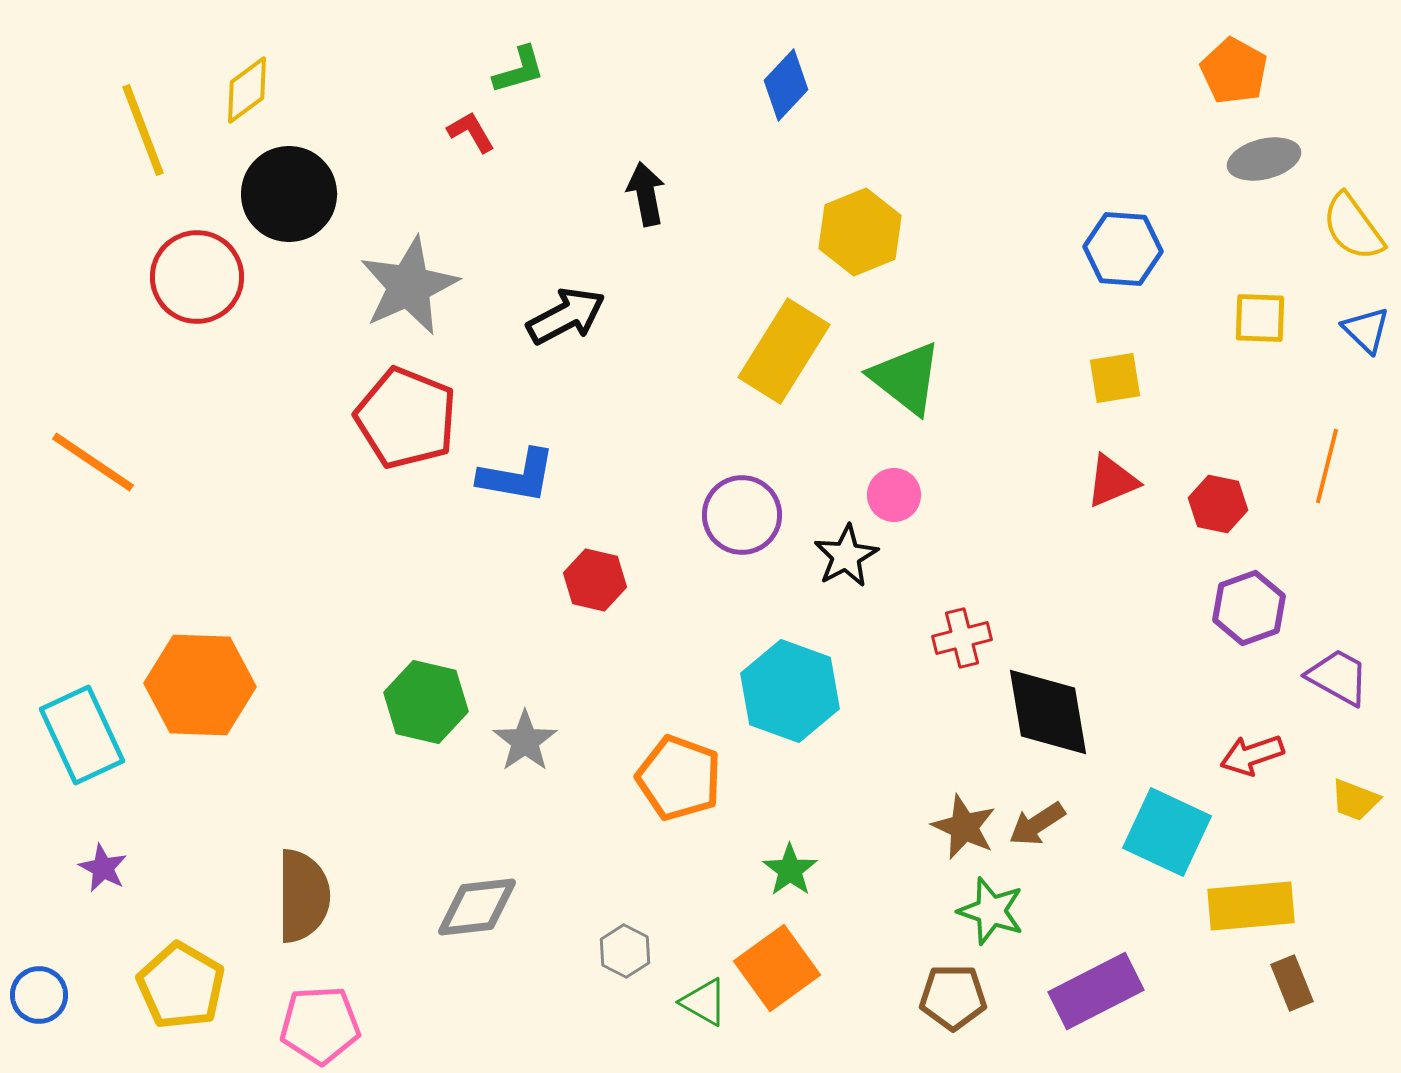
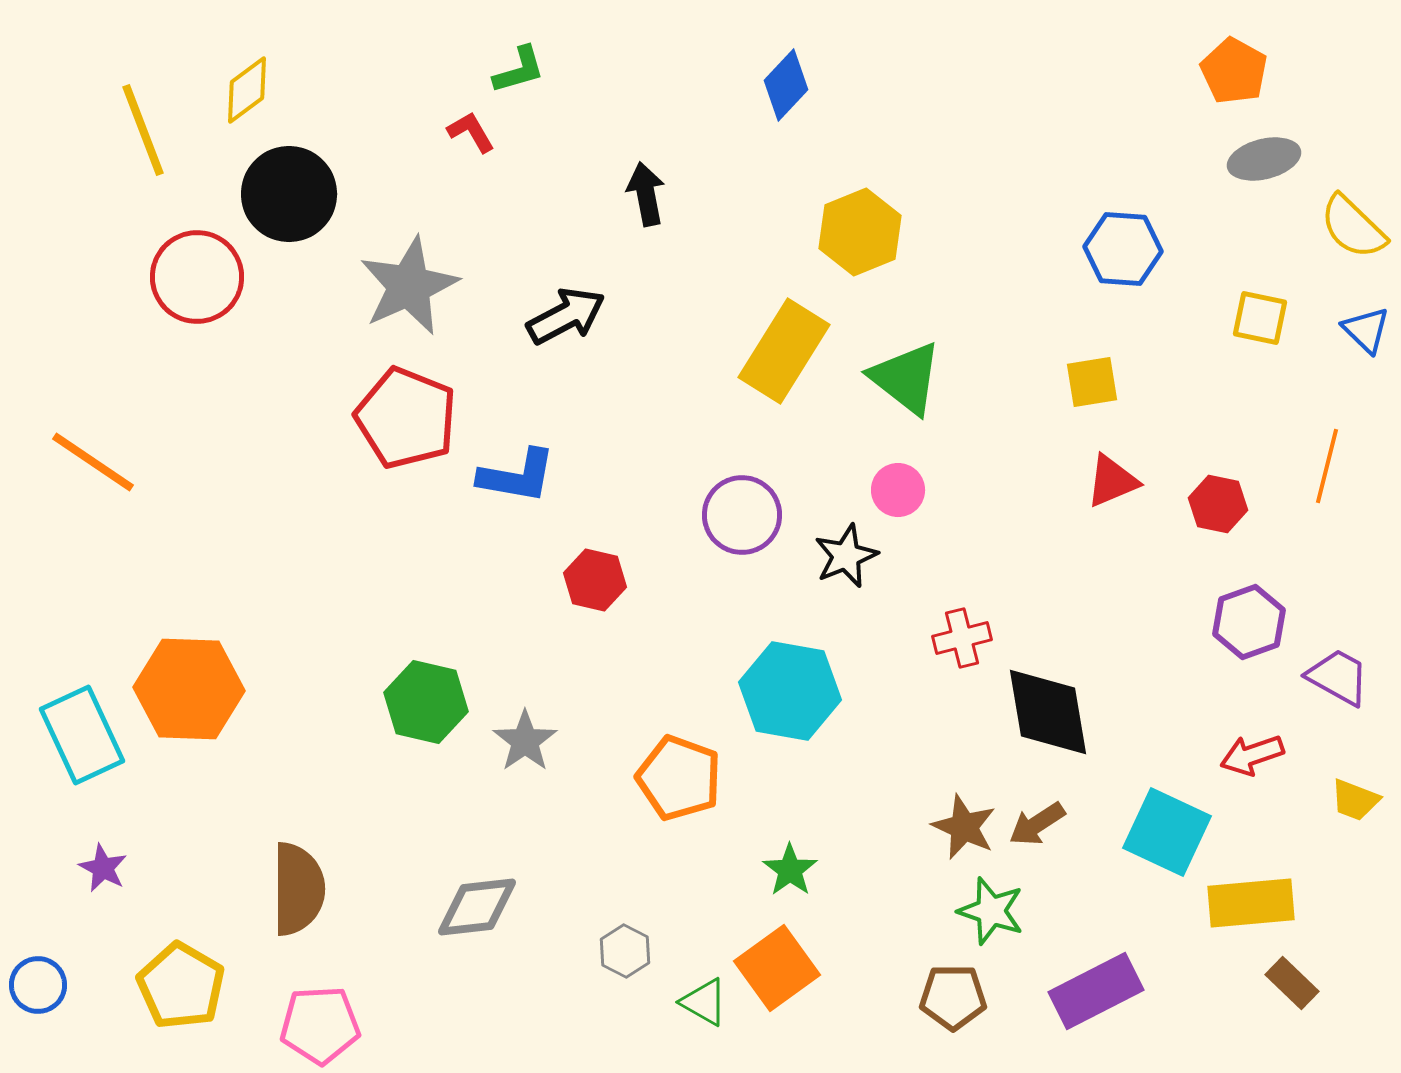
yellow semicircle at (1353, 227): rotated 10 degrees counterclockwise
yellow square at (1260, 318): rotated 10 degrees clockwise
yellow square at (1115, 378): moved 23 px left, 4 px down
pink circle at (894, 495): moved 4 px right, 5 px up
black star at (846, 556): rotated 6 degrees clockwise
purple hexagon at (1249, 608): moved 14 px down
orange hexagon at (200, 685): moved 11 px left, 4 px down
cyan hexagon at (790, 691): rotated 10 degrees counterclockwise
brown semicircle at (303, 896): moved 5 px left, 7 px up
yellow rectangle at (1251, 906): moved 3 px up
brown rectangle at (1292, 983): rotated 24 degrees counterclockwise
blue circle at (39, 995): moved 1 px left, 10 px up
